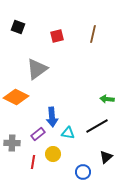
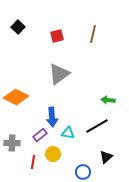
black square: rotated 24 degrees clockwise
gray triangle: moved 22 px right, 5 px down
green arrow: moved 1 px right, 1 px down
purple rectangle: moved 2 px right, 1 px down
